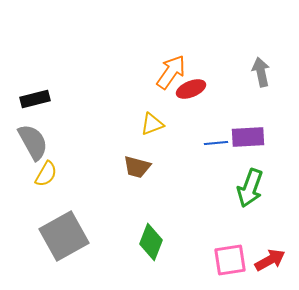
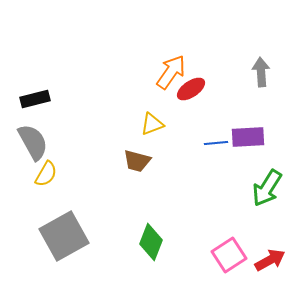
gray arrow: rotated 8 degrees clockwise
red ellipse: rotated 12 degrees counterclockwise
brown trapezoid: moved 6 px up
green arrow: moved 17 px right; rotated 12 degrees clockwise
pink square: moved 1 px left, 5 px up; rotated 24 degrees counterclockwise
